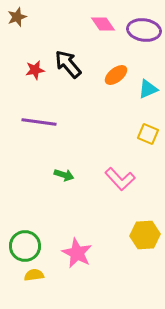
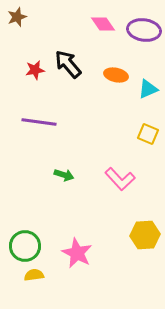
orange ellipse: rotated 50 degrees clockwise
